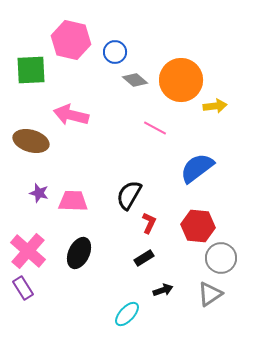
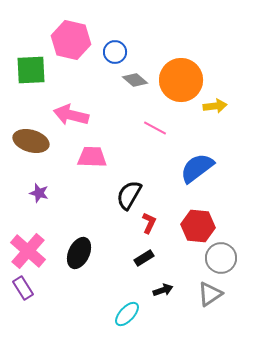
pink trapezoid: moved 19 px right, 44 px up
